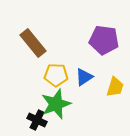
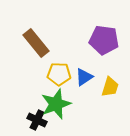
brown rectangle: moved 3 px right
yellow pentagon: moved 3 px right, 1 px up
yellow trapezoid: moved 5 px left
